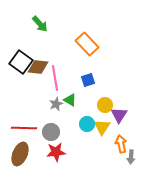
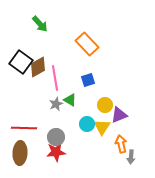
brown diamond: rotated 35 degrees counterclockwise
purple triangle: rotated 36 degrees clockwise
gray circle: moved 5 px right, 5 px down
brown ellipse: moved 1 px up; rotated 20 degrees counterclockwise
